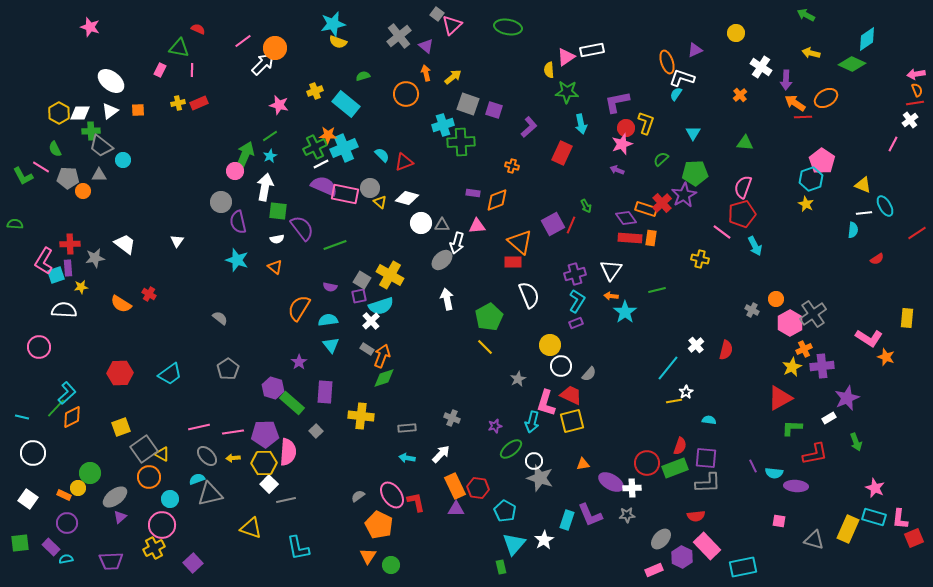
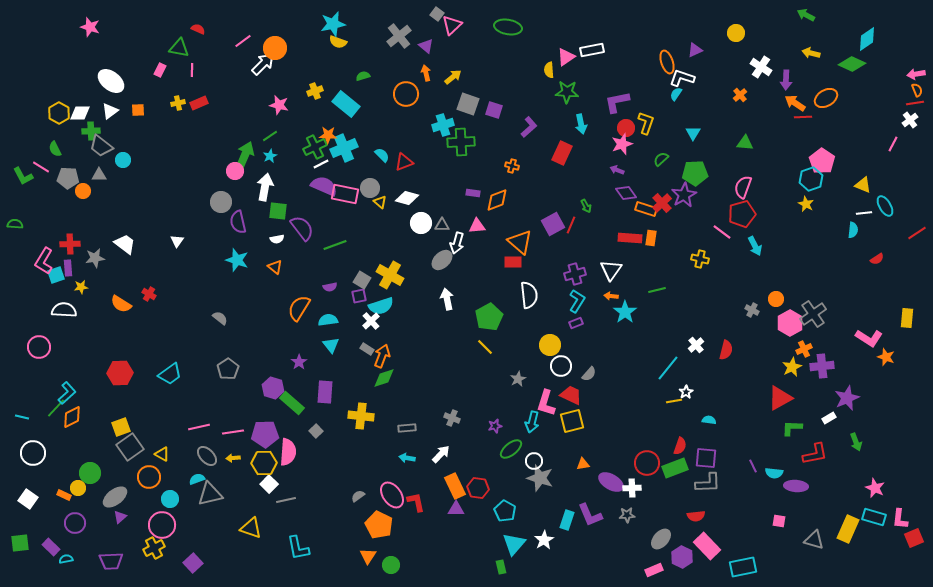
purple diamond at (626, 218): moved 25 px up
purple semicircle at (330, 287): rotated 24 degrees counterclockwise
white semicircle at (529, 295): rotated 16 degrees clockwise
gray square at (144, 449): moved 14 px left, 2 px up
purple circle at (67, 523): moved 8 px right
